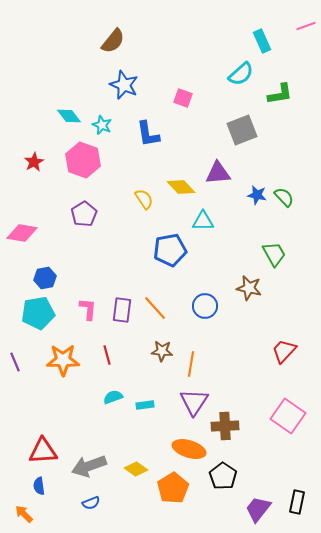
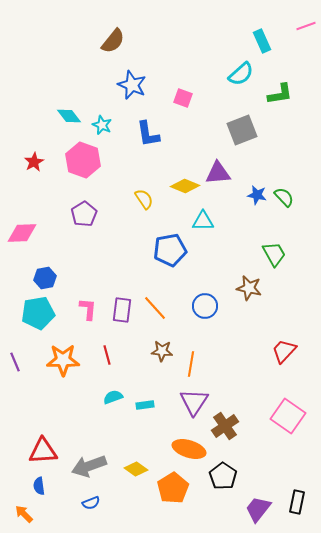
blue star at (124, 85): moved 8 px right
yellow diamond at (181, 187): moved 4 px right, 1 px up; rotated 24 degrees counterclockwise
pink diamond at (22, 233): rotated 12 degrees counterclockwise
brown cross at (225, 426): rotated 32 degrees counterclockwise
